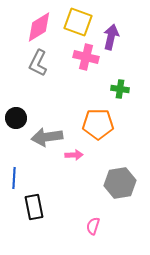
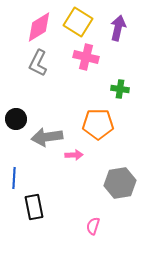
yellow square: rotated 12 degrees clockwise
purple arrow: moved 7 px right, 9 px up
black circle: moved 1 px down
